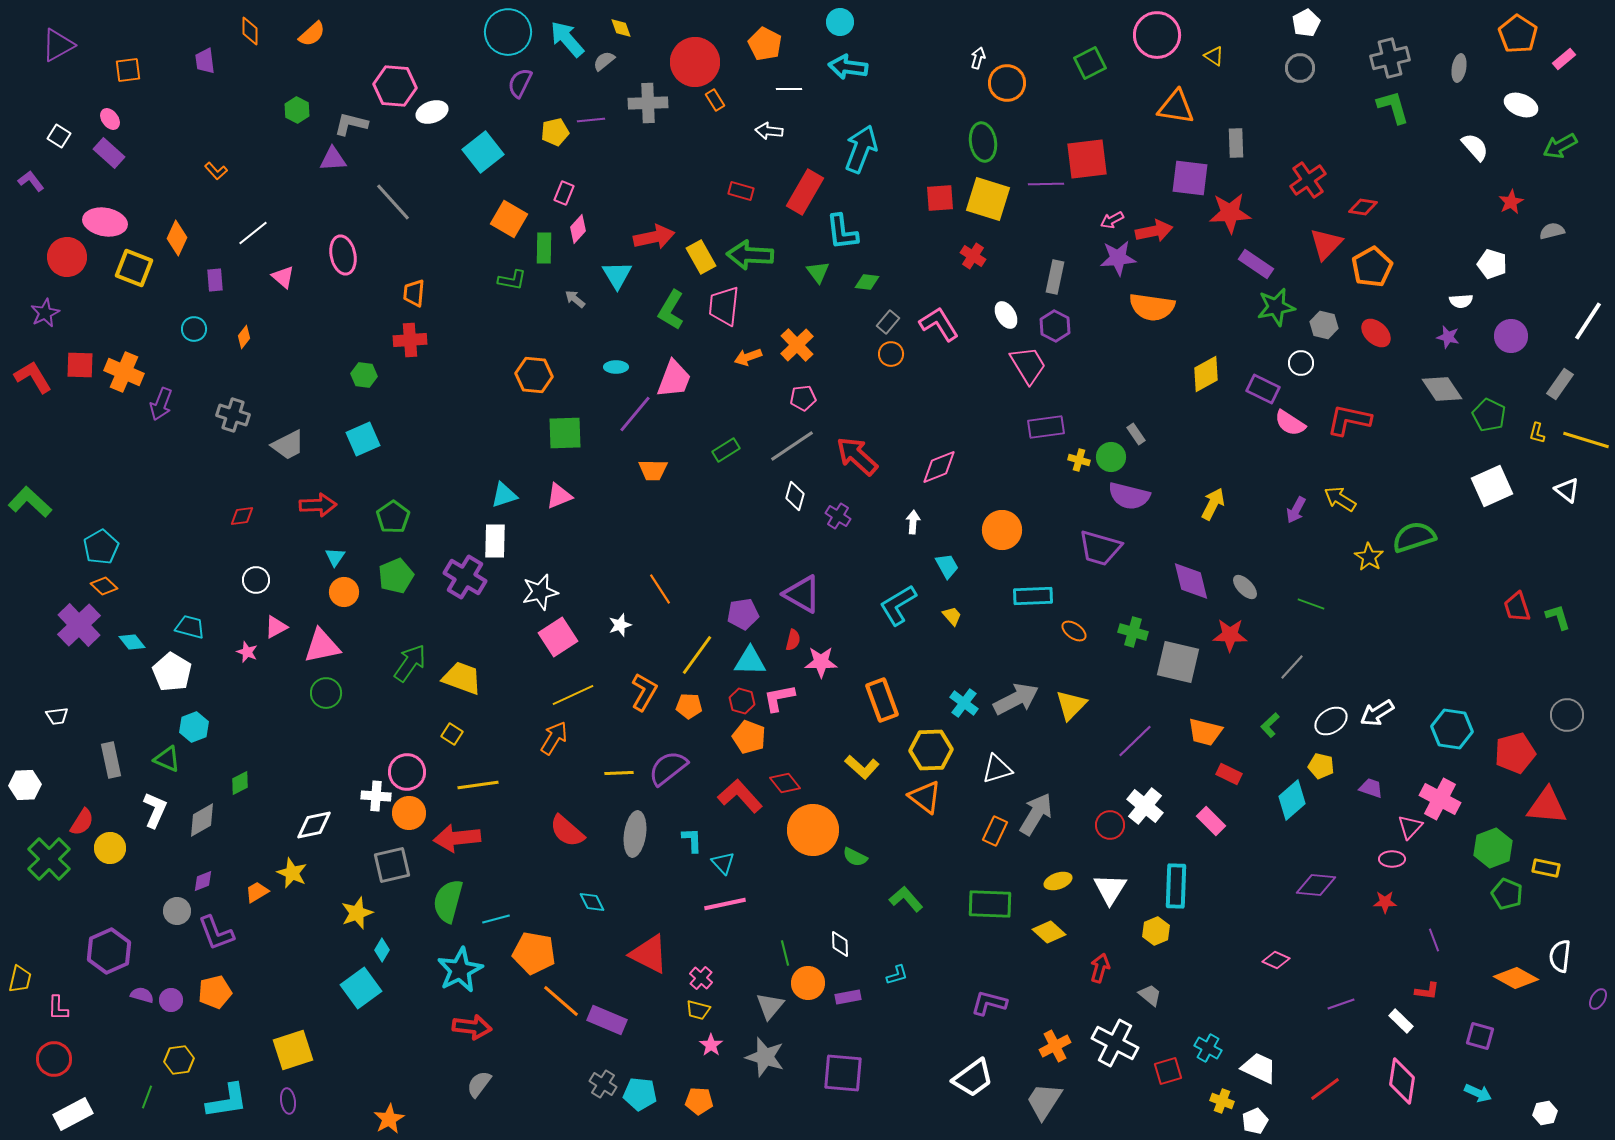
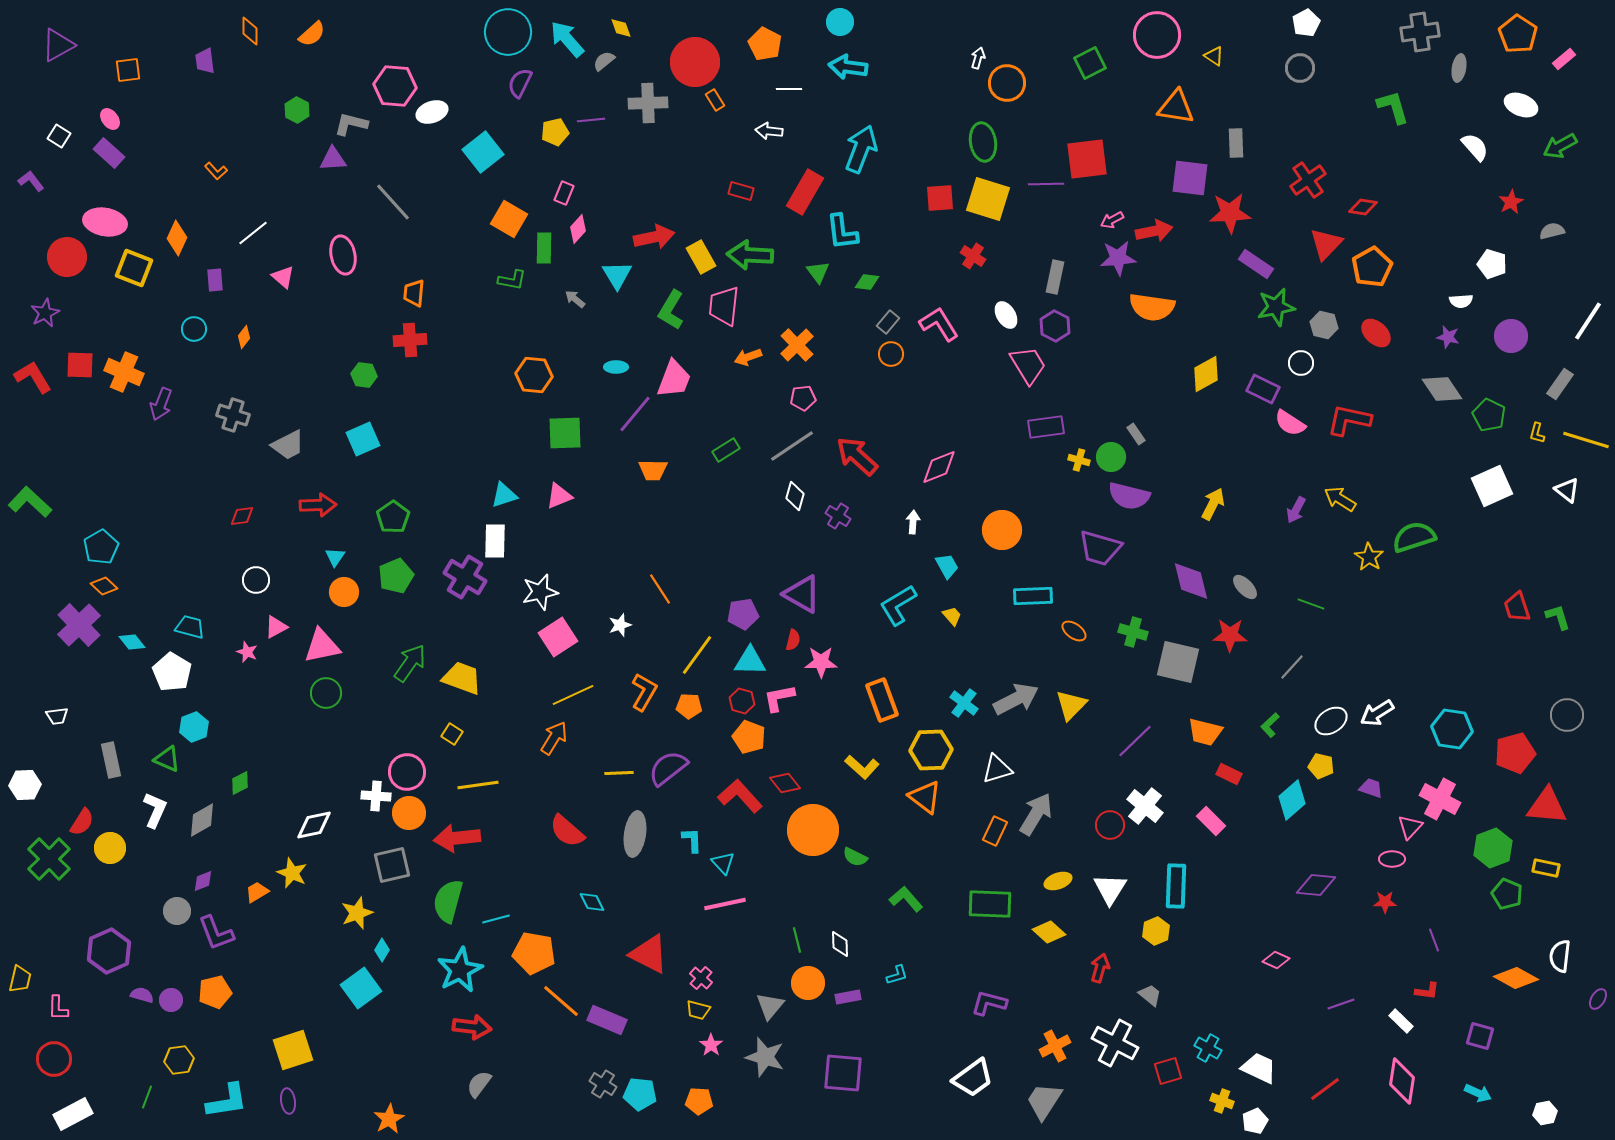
gray cross at (1390, 58): moved 30 px right, 26 px up; rotated 6 degrees clockwise
green line at (785, 953): moved 12 px right, 13 px up
